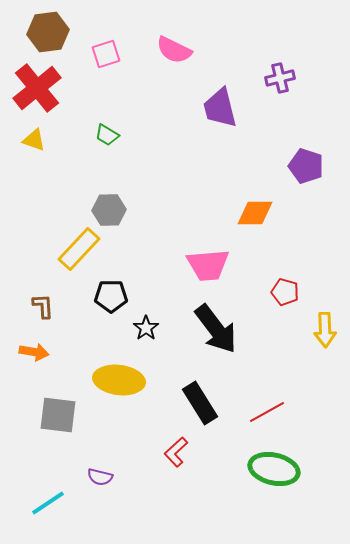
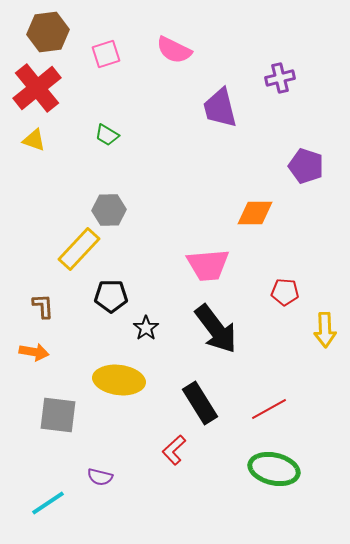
red pentagon: rotated 12 degrees counterclockwise
red line: moved 2 px right, 3 px up
red L-shape: moved 2 px left, 2 px up
